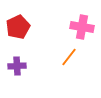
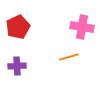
orange line: rotated 36 degrees clockwise
